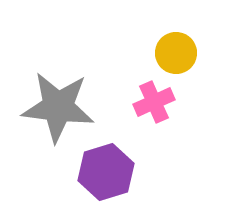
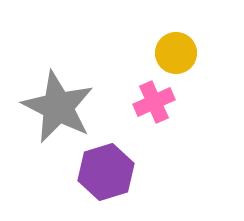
gray star: rotated 20 degrees clockwise
